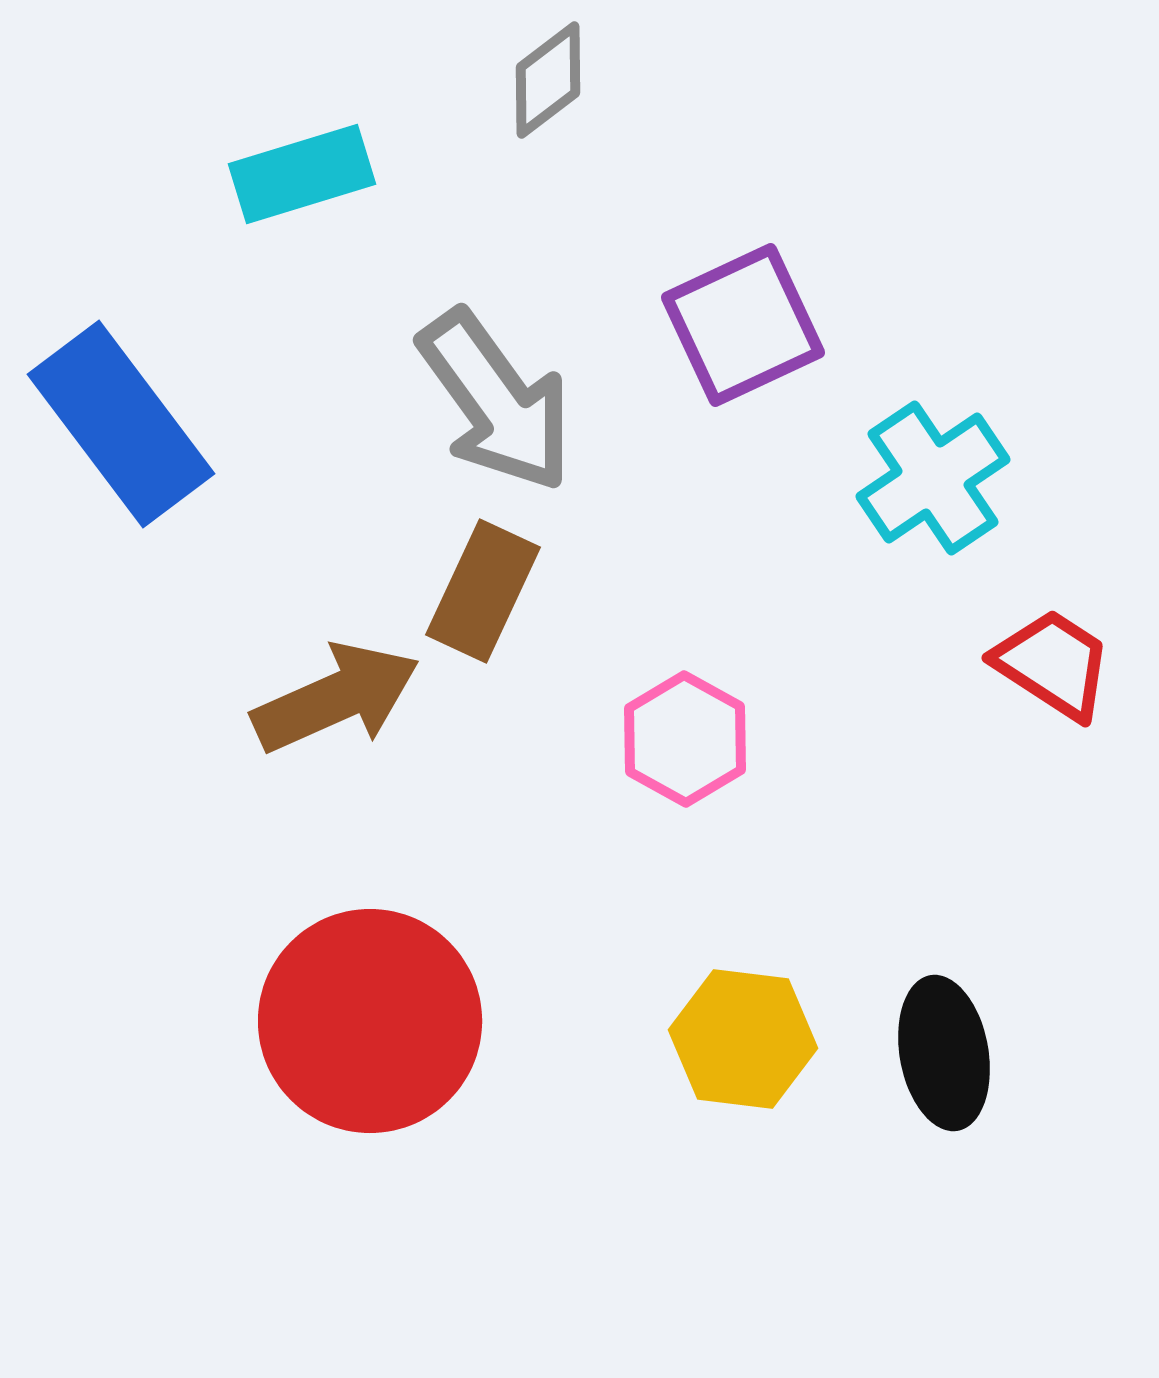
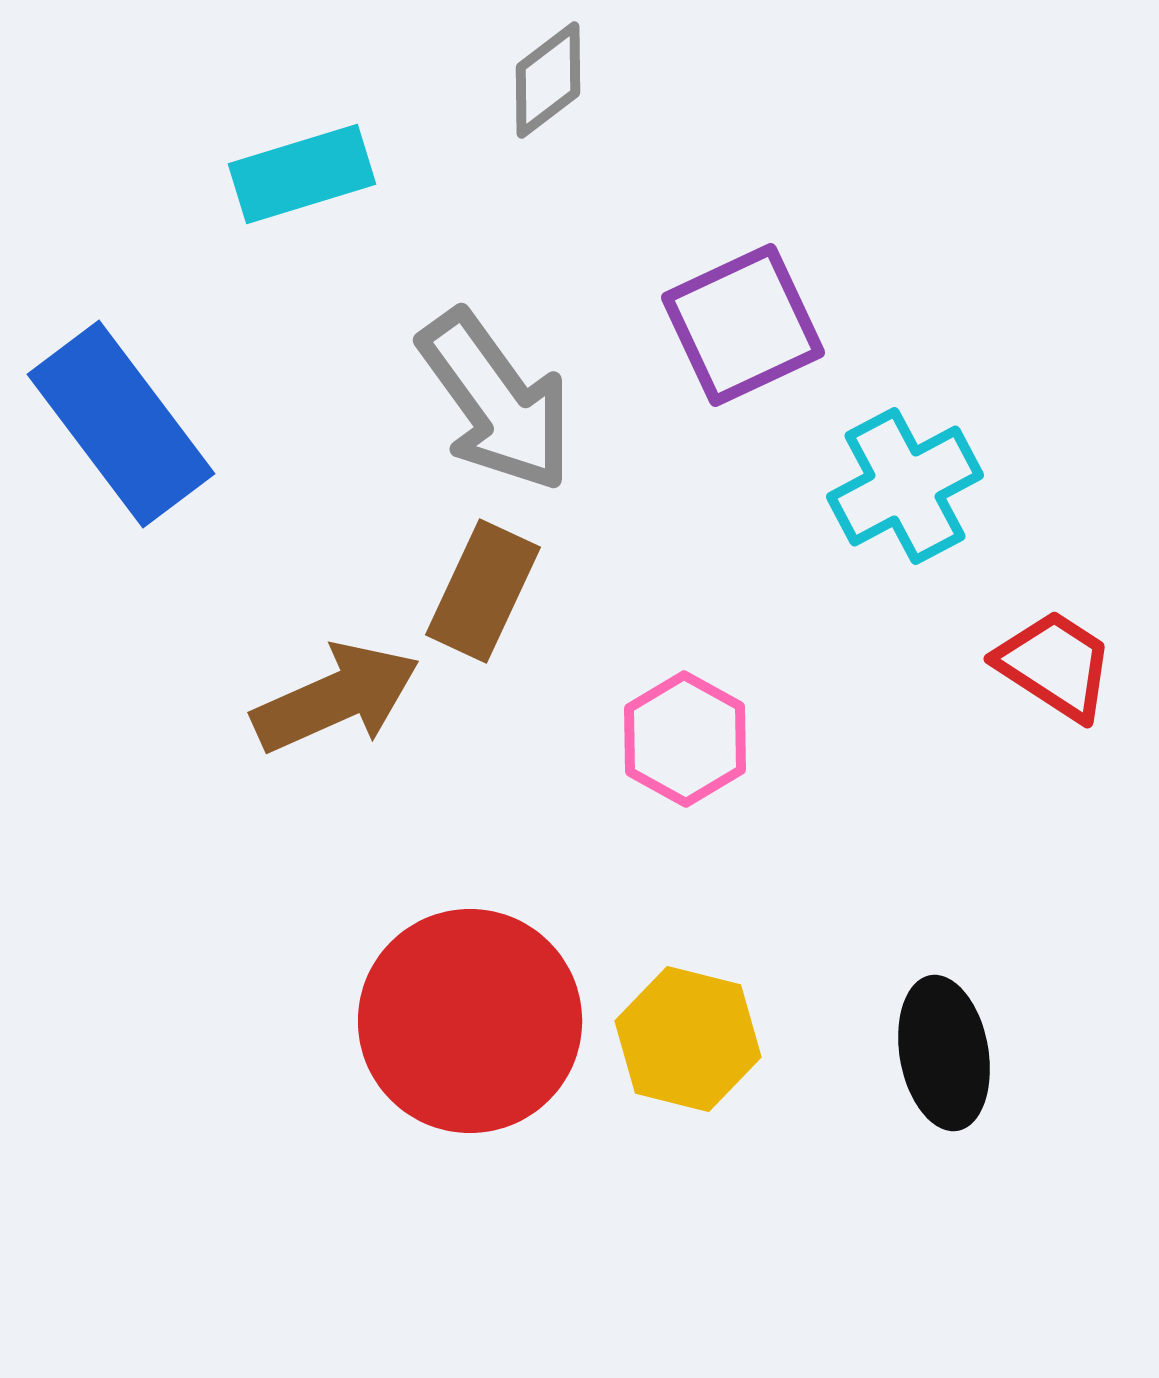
cyan cross: moved 28 px left, 8 px down; rotated 6 degrees clockwise
red trapezoid: moved 2 px right, 1 px down
red circle: moved 100 px right
yellow hexagon: moved 55 px left; rotated 7 degrees clockwise
